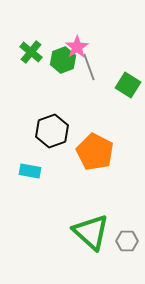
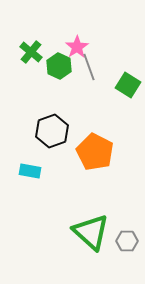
green hexagon: moved 4 px left, 6 px down; rotated 15 degrees counterclockwise
